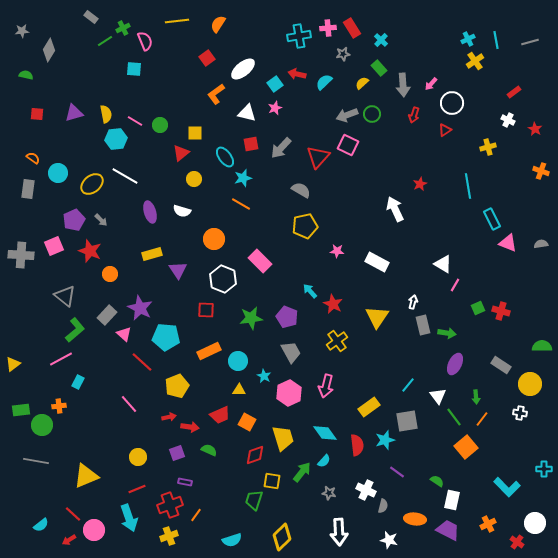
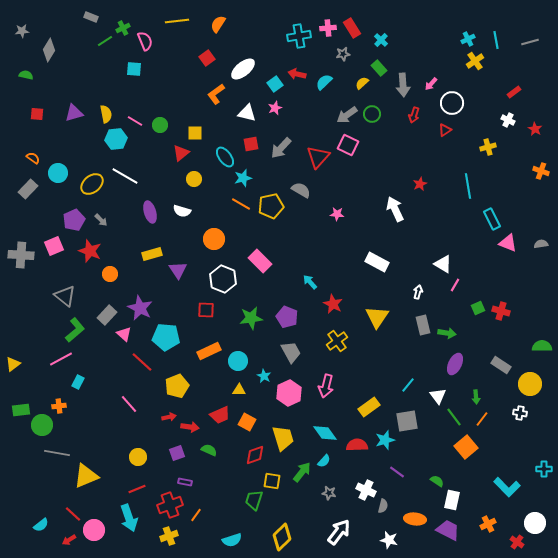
gray rectangle at (91, 17): rotated 16 degrees counterclockwise
gray arrow at (347, 115): rotated 15 degrees counterclockwise
gray rectangle at (28, 189): rotated 36 degrees clockwise
yellow pentagon at (305, 226): moved 34 px left, 20 px up
pink star at (337, 251): moved 37 px up
cyan arrow at (310, 291): moved 9 px up
white arrow at (413, 302): moved 5 px right, 10 px up
red semicircle at (357, 445): rotated 85 degrees counterclockwise
gray line at (36, 461): moved 21 px right, 8 px up
white arrow at (339, 532): rotated 140 degrees counterclockwise
